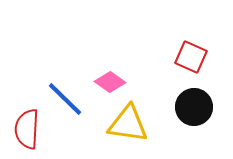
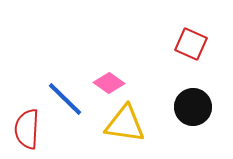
red square: moved 13 px up
pink diamond: moved 1 px left, 1 px down
black circle: moved 1 px left
yellow triangle: moved 3 px left
